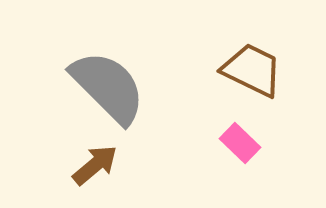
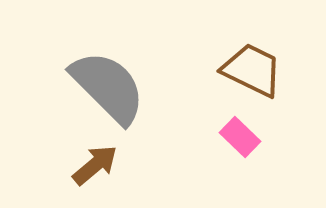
pink rectangle: moved 6 px up
